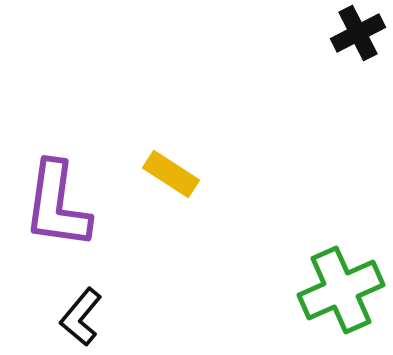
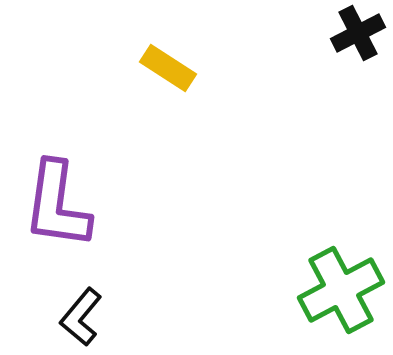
yellow rectangle: moved 3 px left, 106 px up
green cross: rotated 4 degrees counterclockwise
